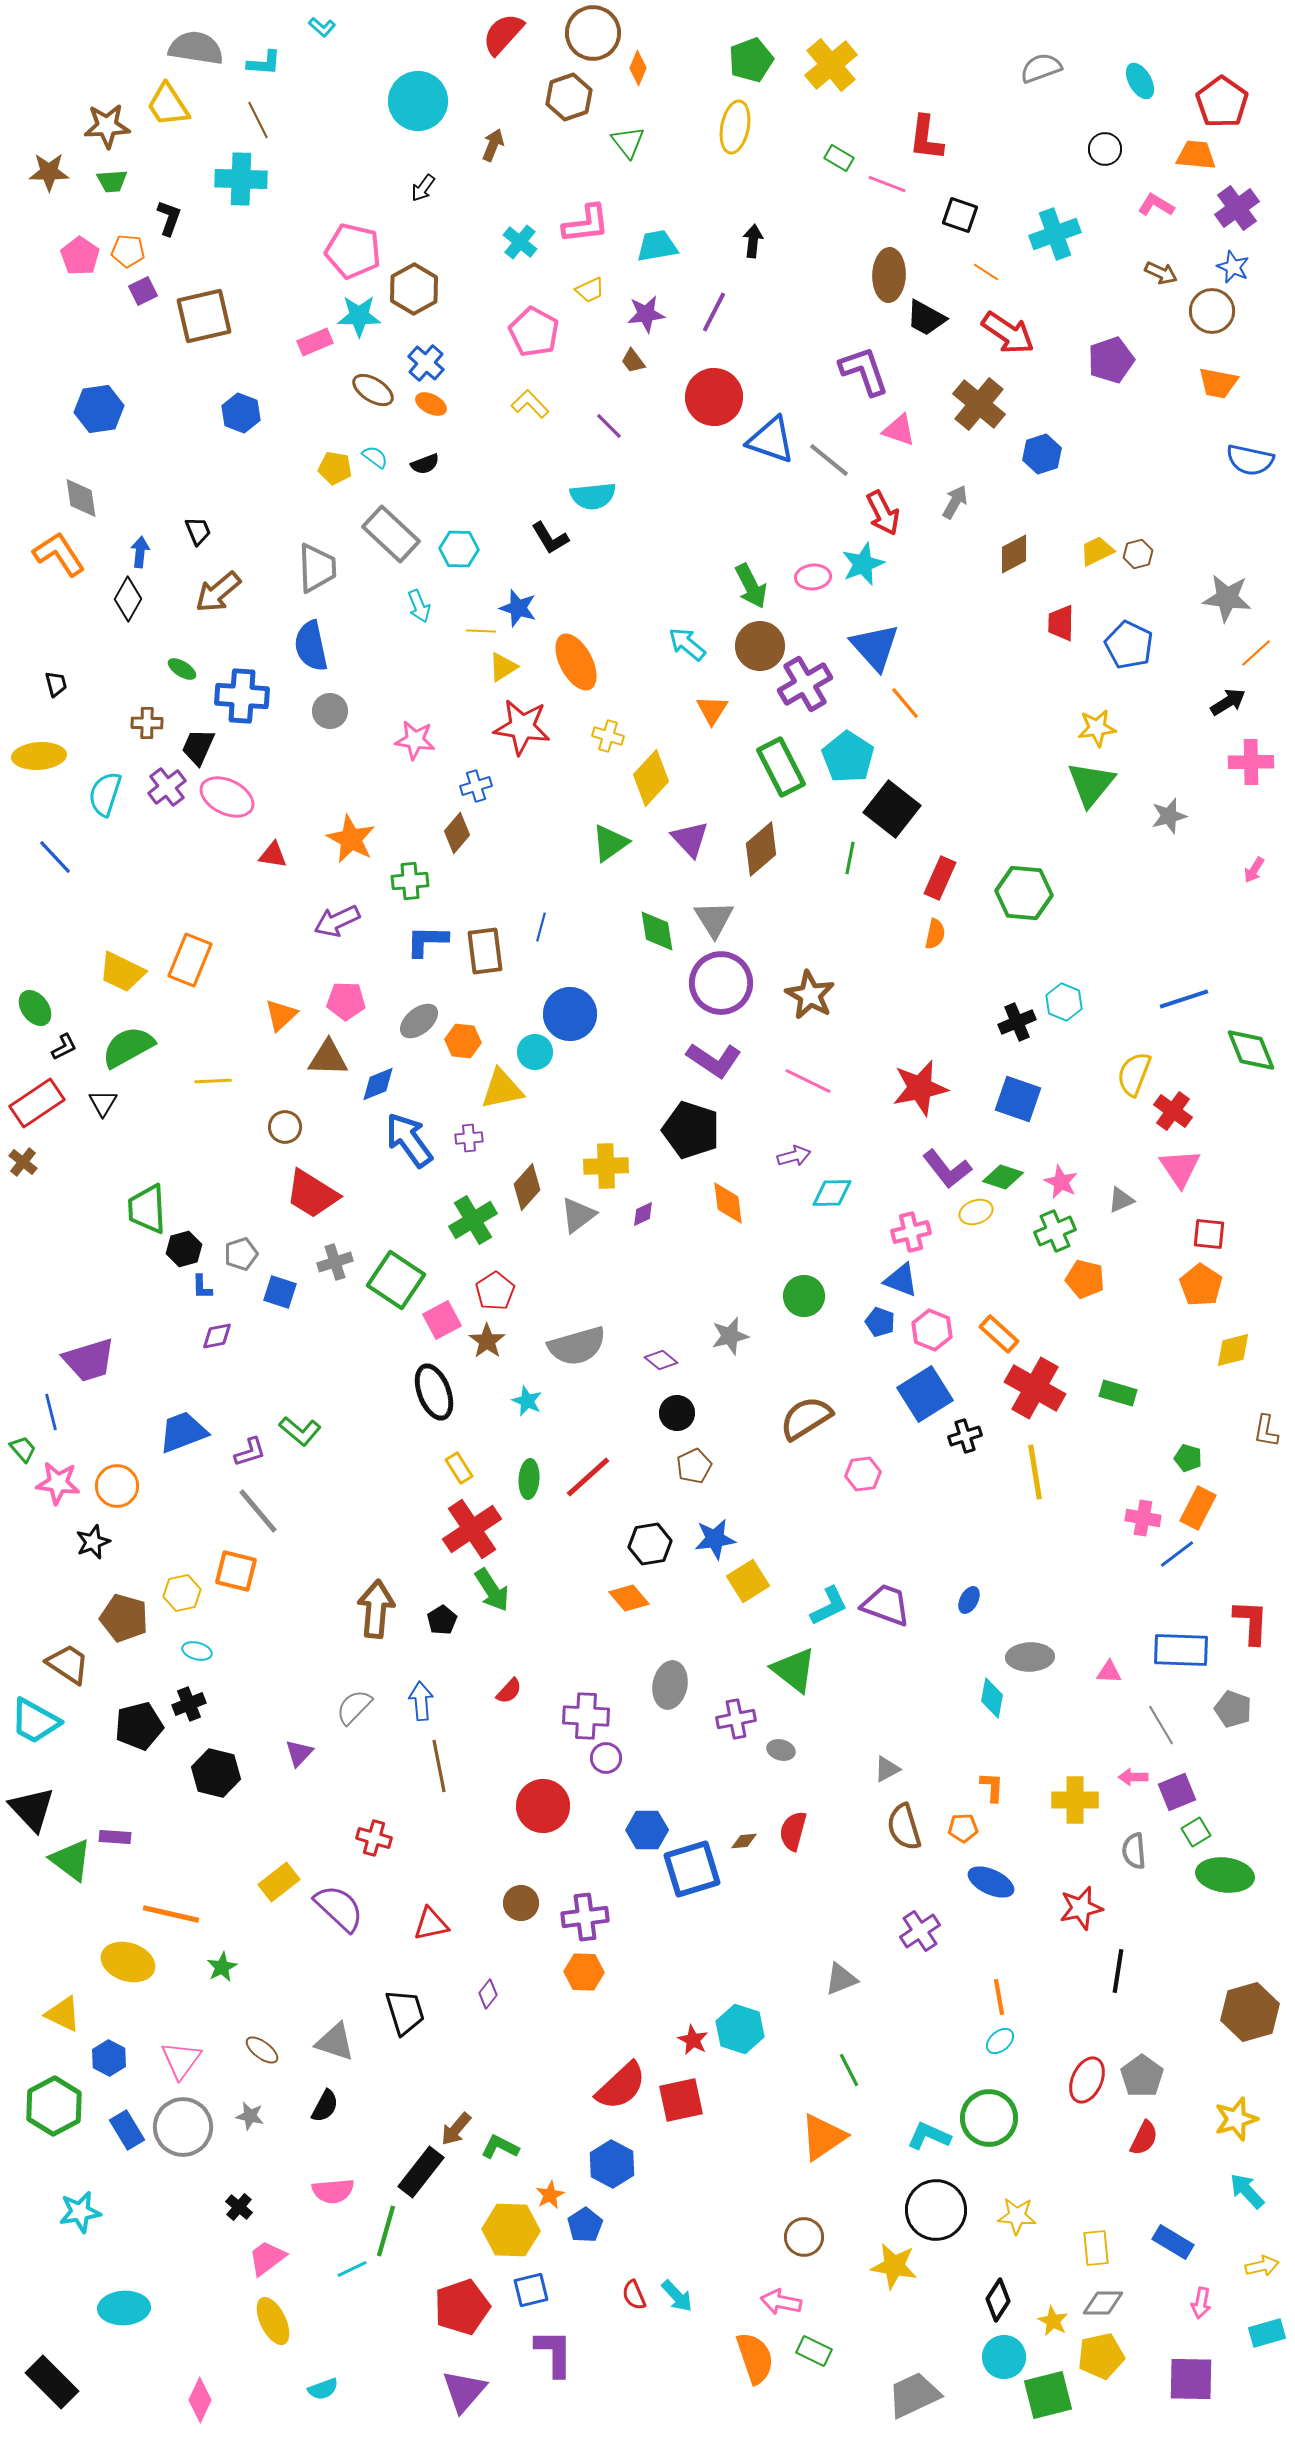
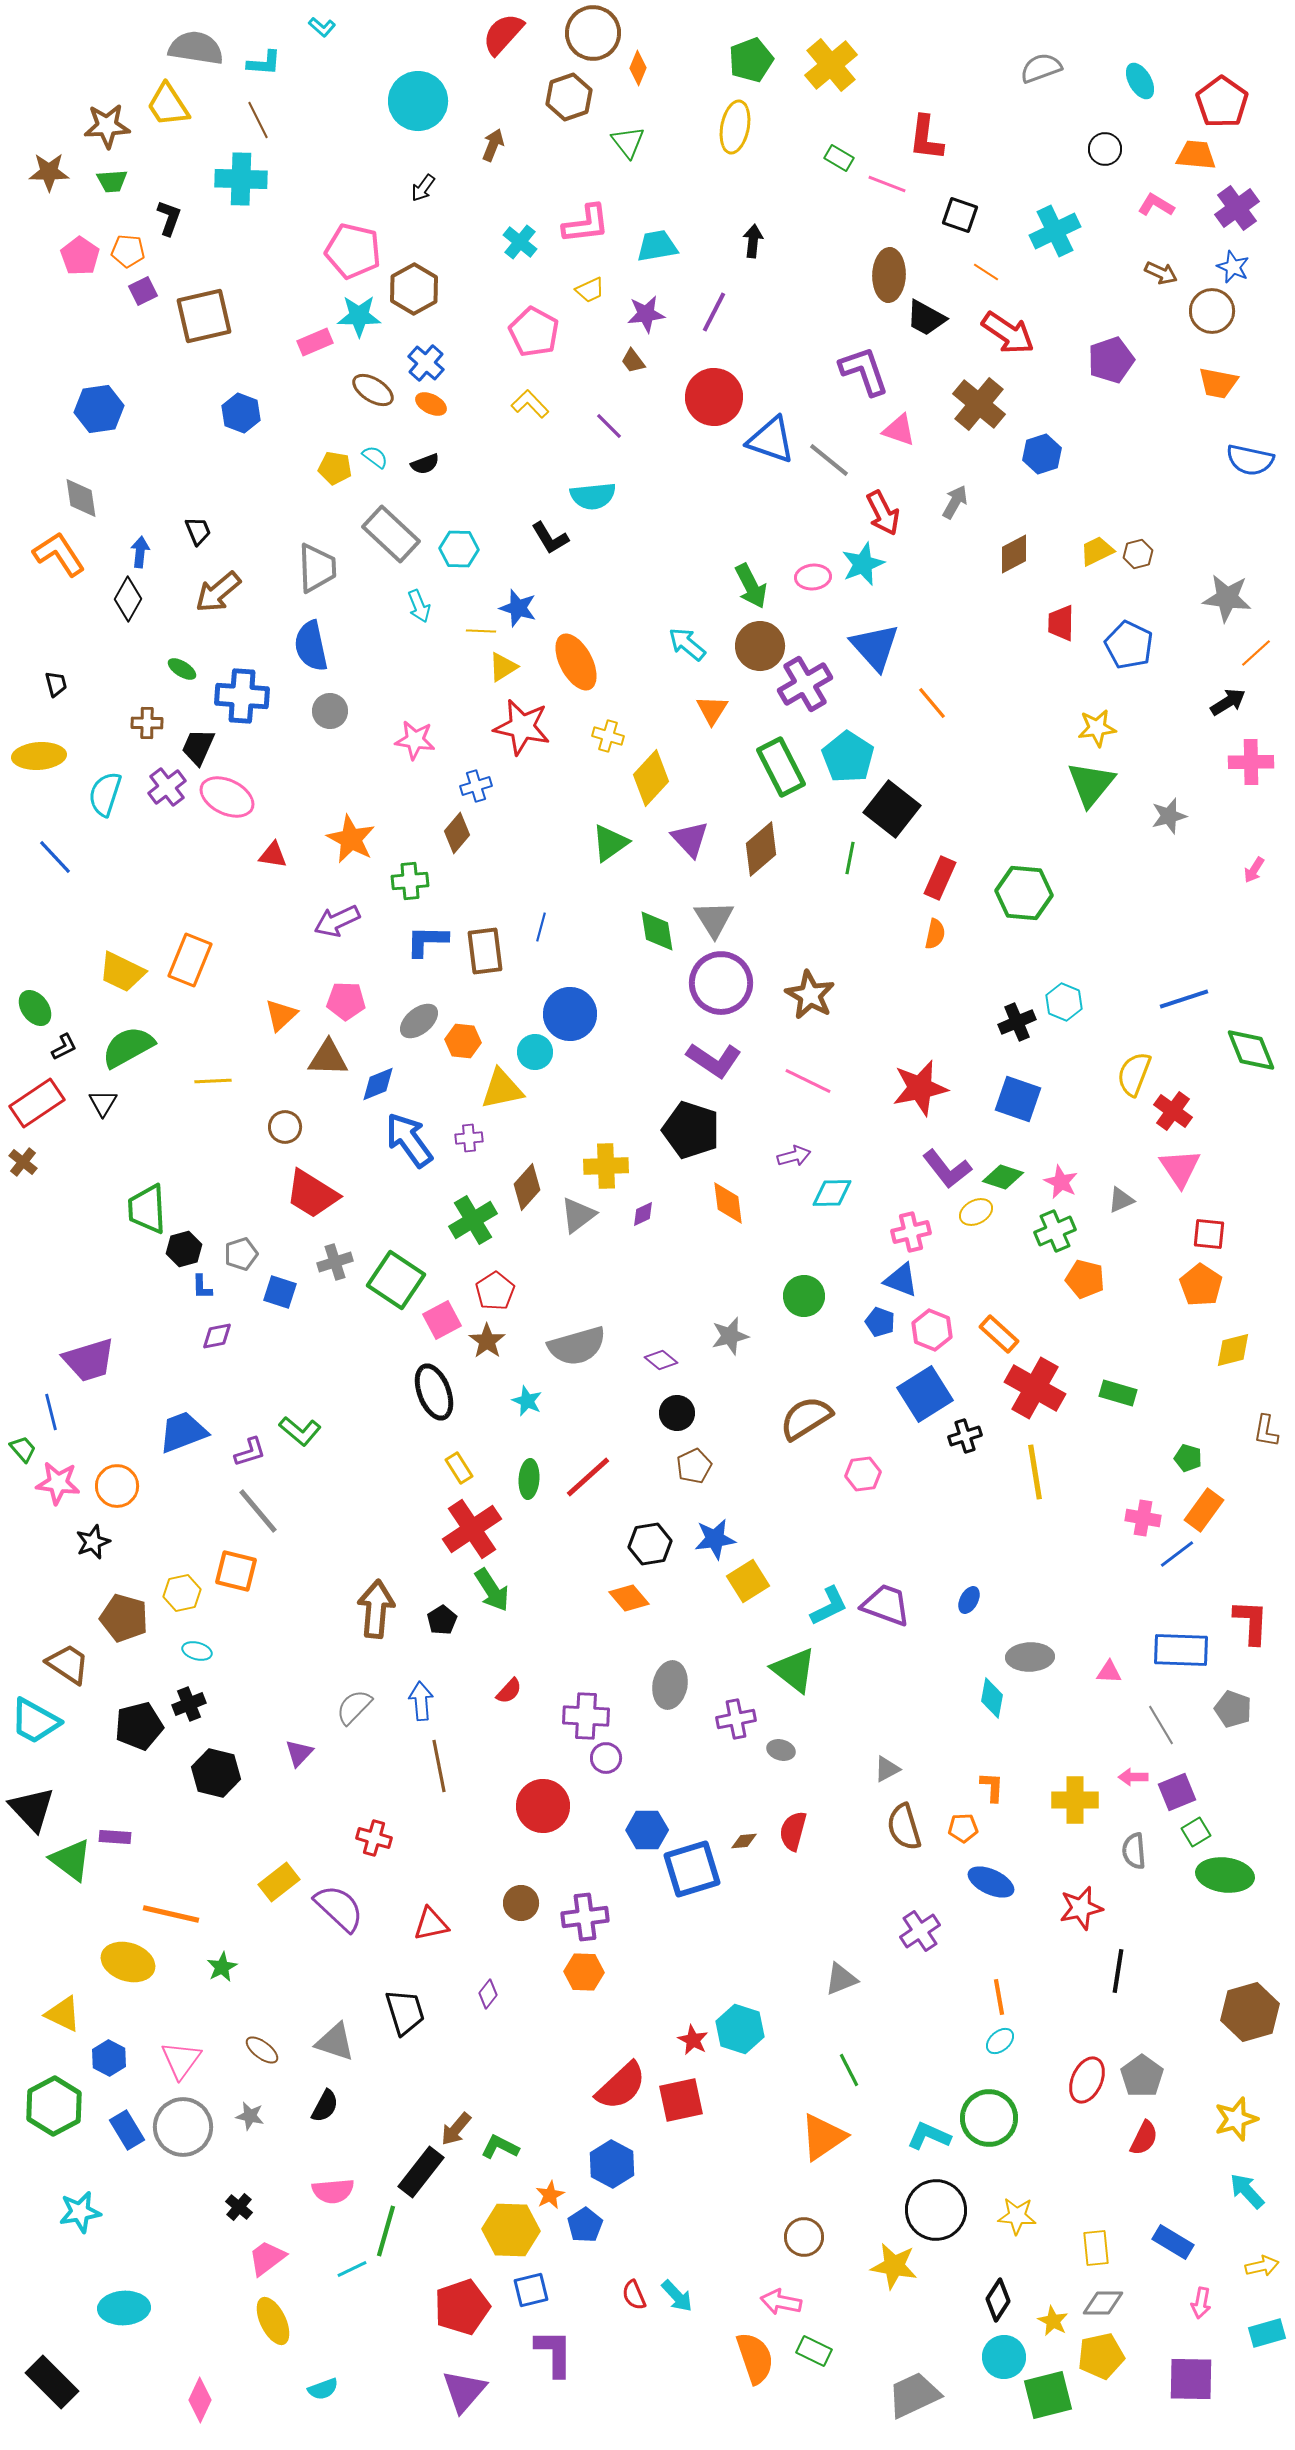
cyan cross at (1055, 234): moved 3 px up; rotated 6 degrees counterclockwise
orange line at (905, 703): moved 27 px right
red star at (522, 727): rotated 4 degrees clockwise
yellow ellipse at (976, 1212): rotated 8 degrees counterclockwise
orange rectangle at (1198, 1508): moved 6 px right, 2 px down; rotated 9 degrees clockwise
